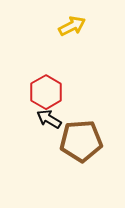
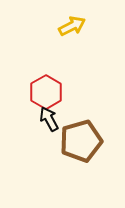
black arrow: rotated 30 degrees clockwise
brown pentagon: rotated 12 degrees counterclockwise
